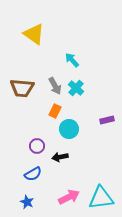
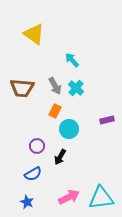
black arrow: rotated 49 degrees counterclockwise
